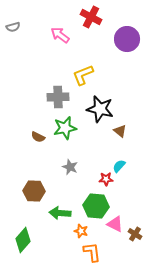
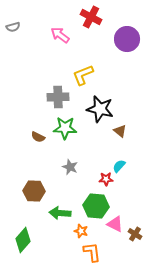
green star: rotated 15 degrees clockwise
